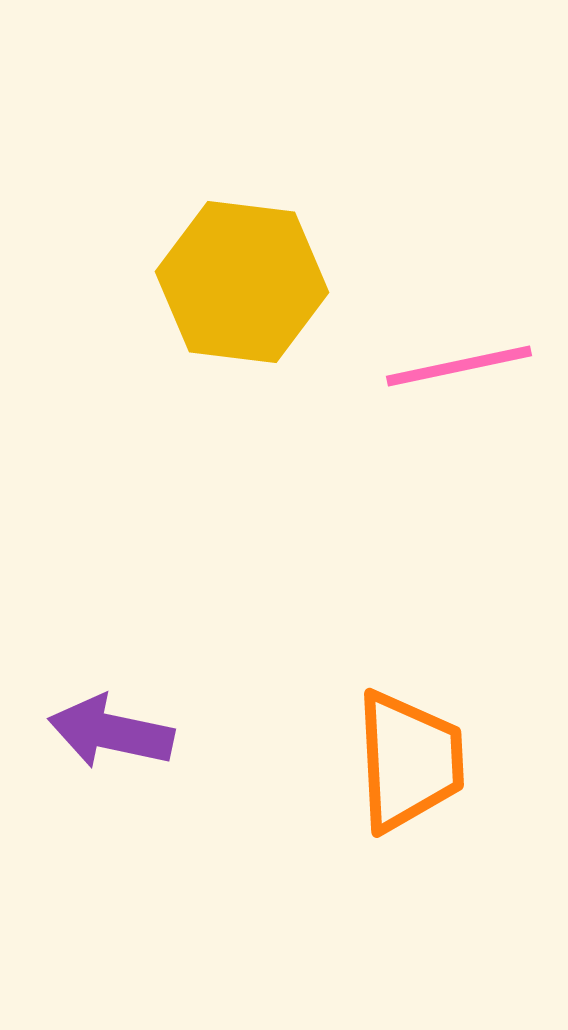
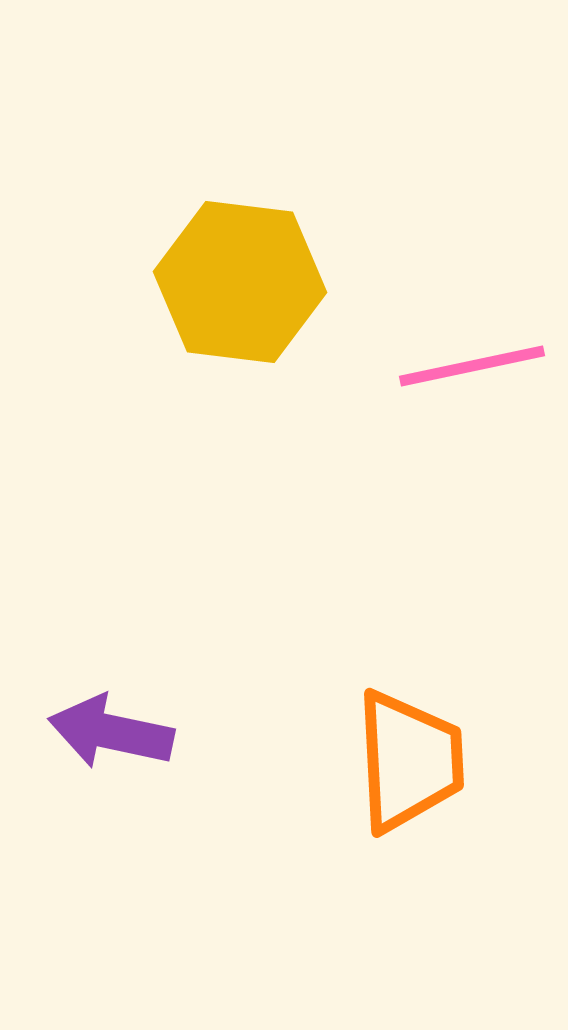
yellow hexagon: moved 2 px left
pink line: moved 13 px right
